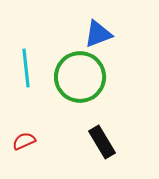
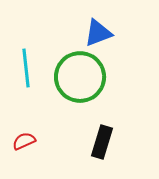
blue triangle: moved 1 px up
black rectangle: rotated 48 degrees clockwise
